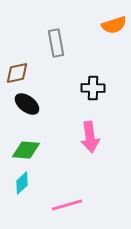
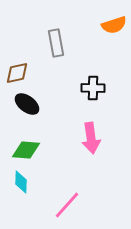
pink arrow: moved 1 px right, 1 px down
cyan diamond: moved 1 px left, 1 px up; rotated 45 degrees counterclockwise
pink line: rotated 32 degrees counterclockwise
